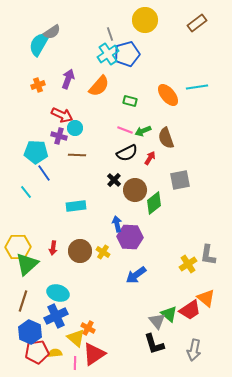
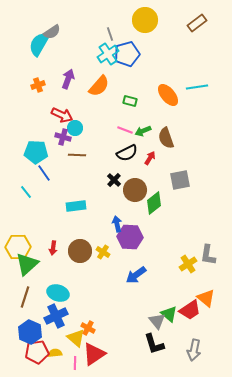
purple cross at (59, 136): moved 4 px right, 1 px down
brown line at (23, 301): moved 2 px right, 4 px up
